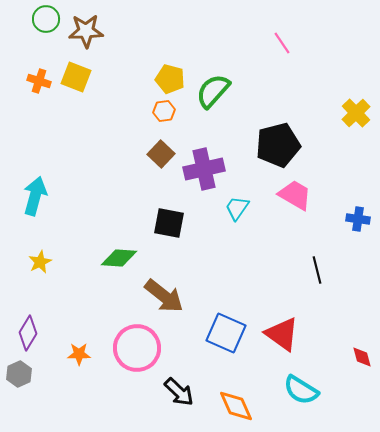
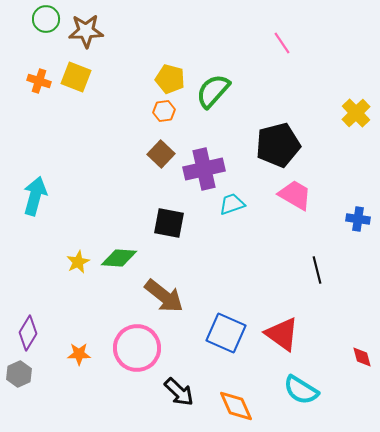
cyan trapezoid: moved 5 px left, 4 px up; rotated 36 degrees clockwise
yellow star: moved 38 px right
